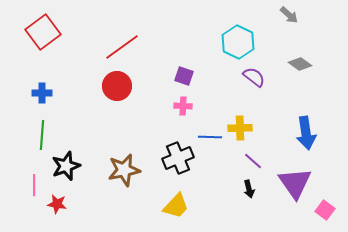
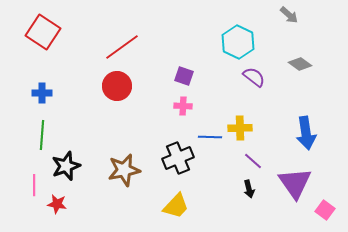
red square: rotated 20 degrees counterclockwise
